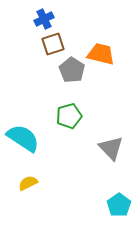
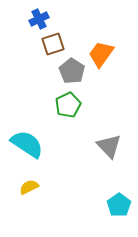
blue cross: moved 5 px left
orange trapezoid: rotated 68 degrees counterclockwise
gray pentagon: moved 1 px down
green pentagon: moved 1 px left, 11 px up; rotated 10 degrees counterclockwise
cyan semicircle: moved 4 px right, 6 px down
gray triangle: moved 2 px left, 2 px up
yellow semicircle: moved 1 px right, 4 px down
